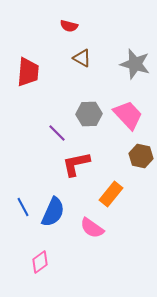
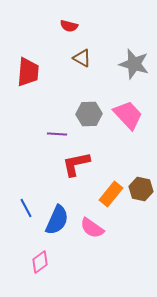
gray star: moved 1 px left
purple line: moved 1 px down; rotated 42 degrees counterclockwise
brown hexagon: moved 33 px down
blue line: moved 3 px right, 1 px down
blue semicircle: moved 4 px right, 8 px down
